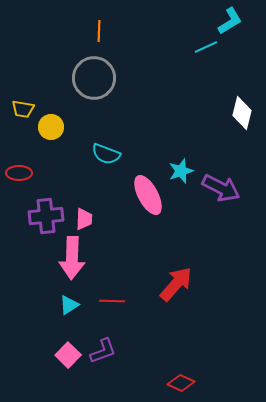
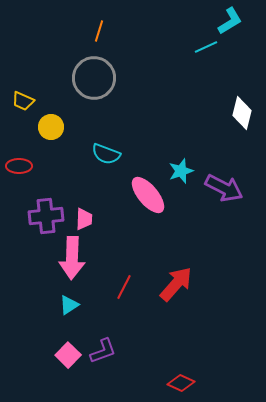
orange line: rotated 15 degrees clockwise
yellow trapezoid: moved 8 px up; rotated 15 degrees clockwise
red ellipse: moved 7 px up
purple arrow: moved 3 px right
pink ellipse: rotated 12 degrees counterclockwise
red line: moved 12 px right, 14 px up; rotated 65 degrees counterclockwise
